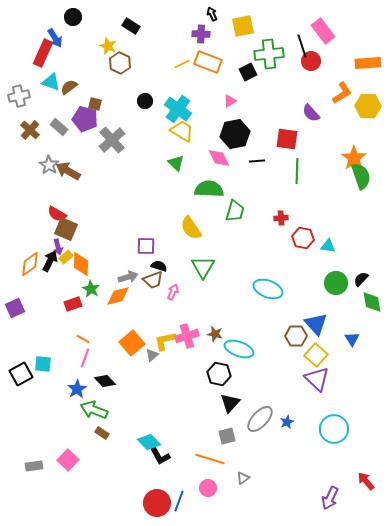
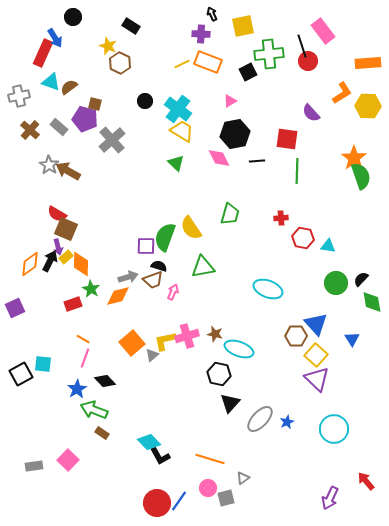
red circle at (311, 61): moved 3 px left
green semicircle at (209, 189): moved 44 px left, 48 px down; rotated 72 degrees counterclockwise
green trapezoid at (235, 211): moved 5 px left, 3 px down
green triangle at (203, 267): rotated 50 degrees clockwise
gray square at (227, 436): moved 1 px left, 62 px down
blue line at (179, 501): rotated 15 degrees clockwise
